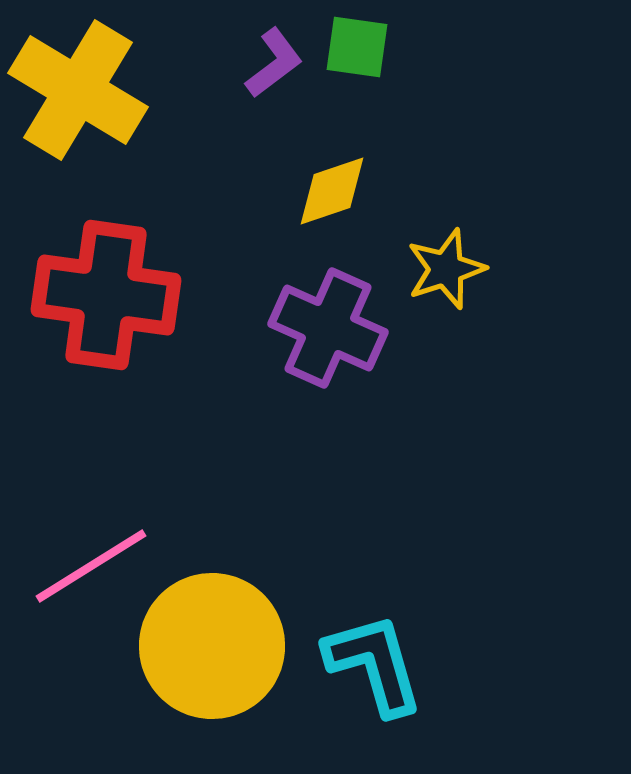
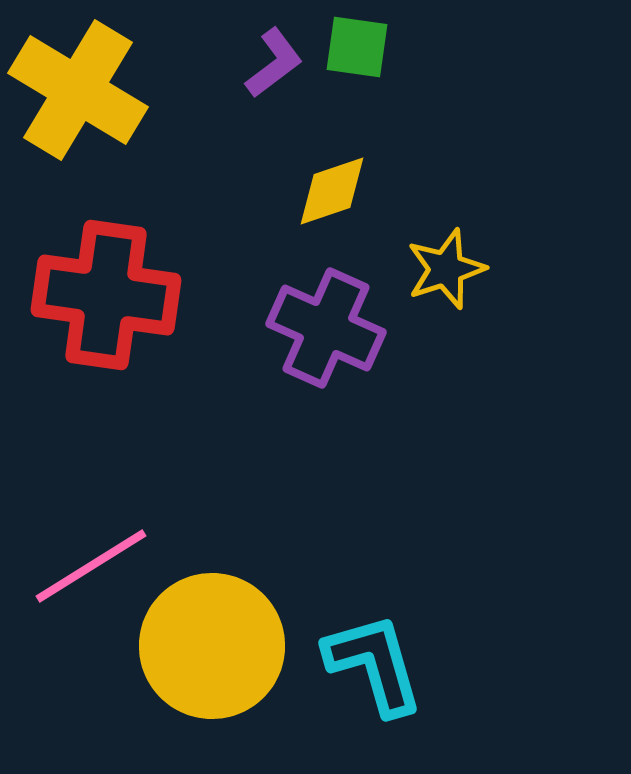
purple cross: moved 2 px left
